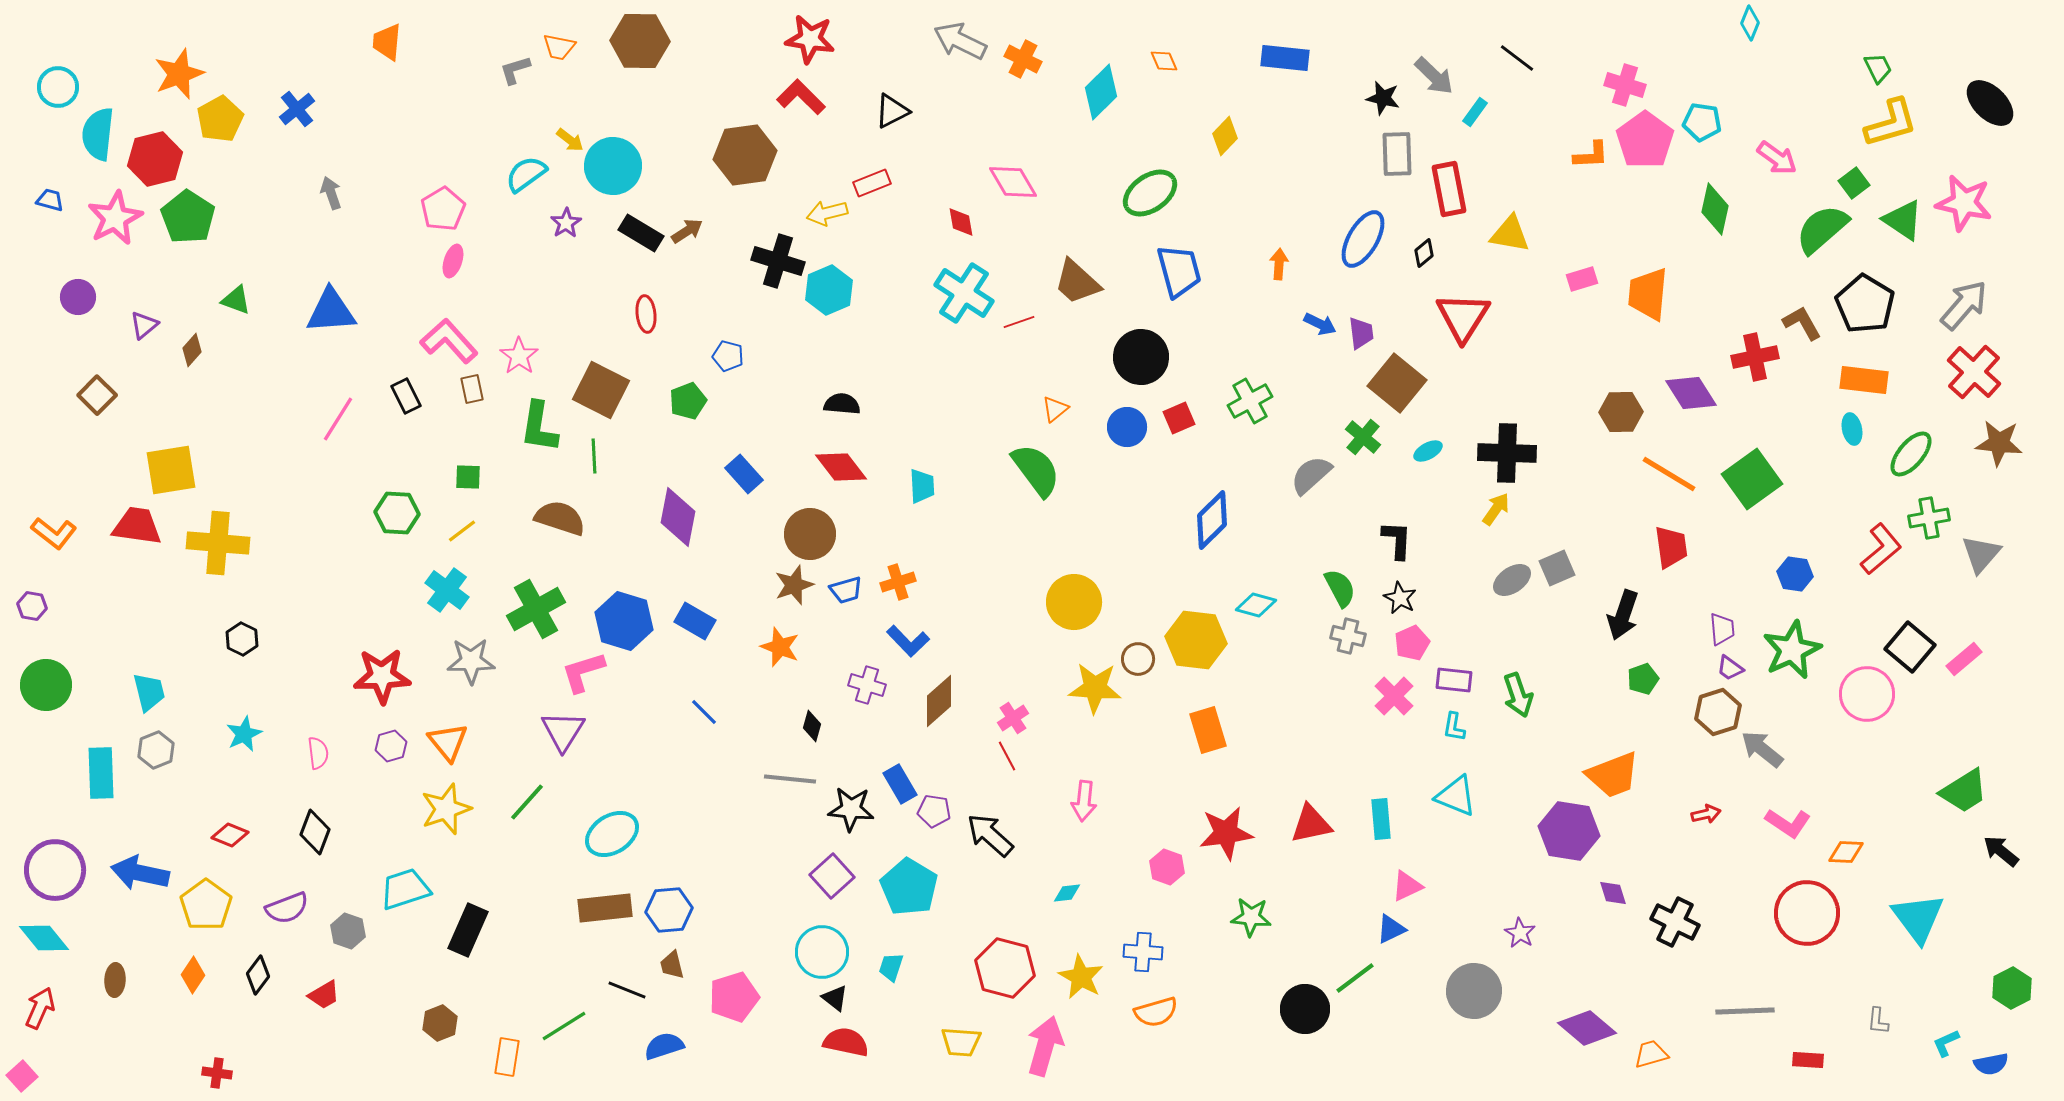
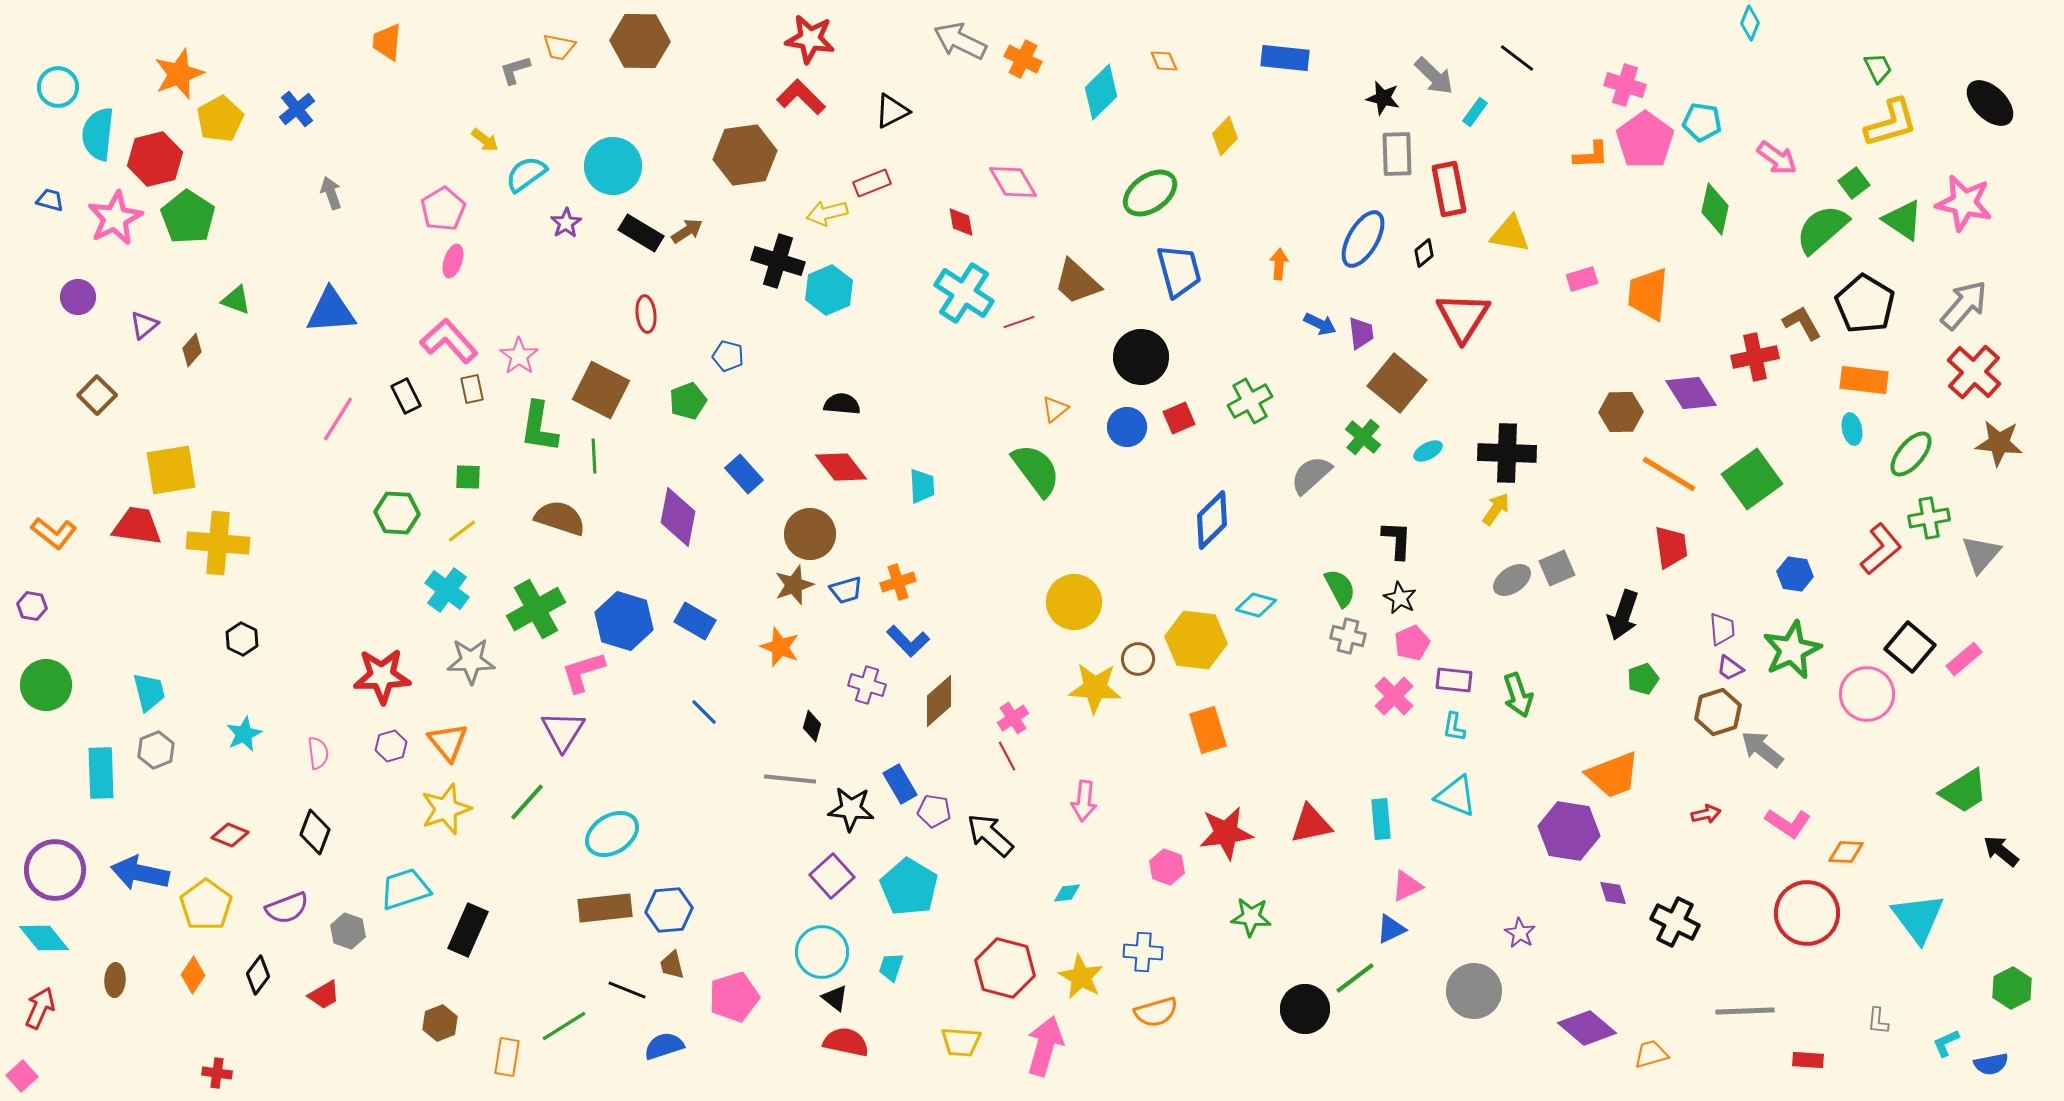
yellow arrow at (570, 140): moved 85 px left
